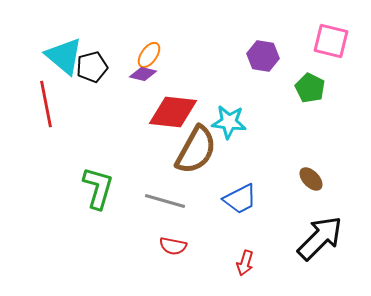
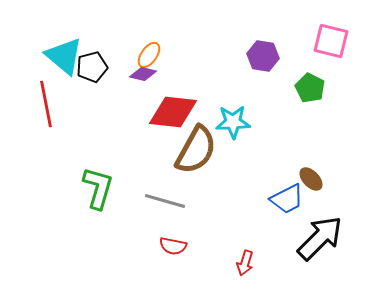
cyan star: moved 4 px right; rotated 8 degrees counterclockwise
blue trapezoid: moved 47 px right
